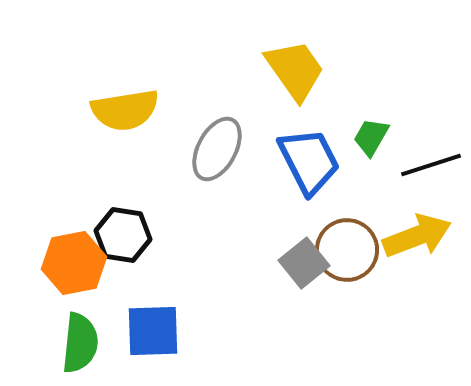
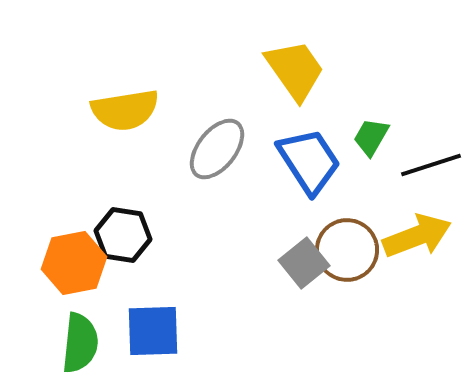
gray ellipse: rotated 10 degrees clockwise
blue trapezoid: rotated 6 degrees counterclockwise
